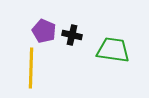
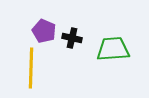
black cross: moved 3 px down
green trapezoid: moved 1 px up; rotated 12 degrees counterclockwise
